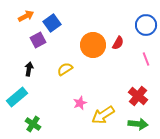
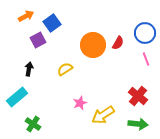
blue circle: moved 1 px left, 8 px down
